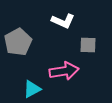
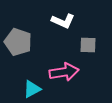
gray pentagon: rotated 24 degrees counterclockwise
pink arrow: moved 1 px down
